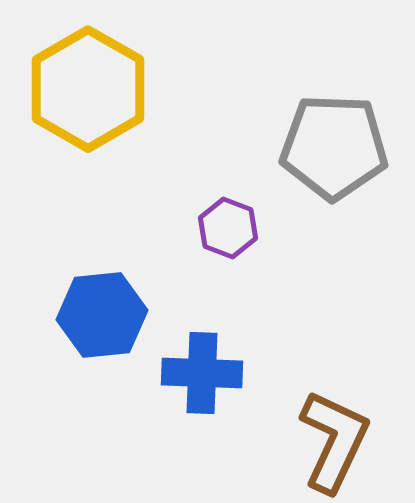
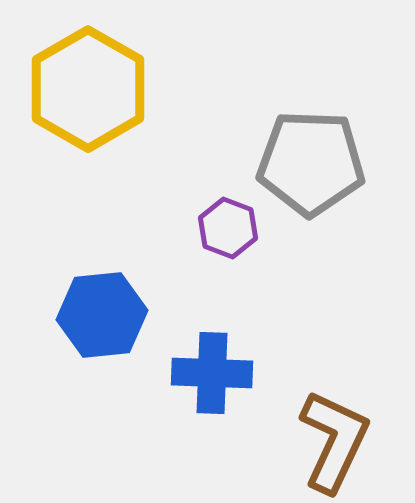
gray pentagon: moved 23 px left, 16 px down
blue cross: moved 10 px right
